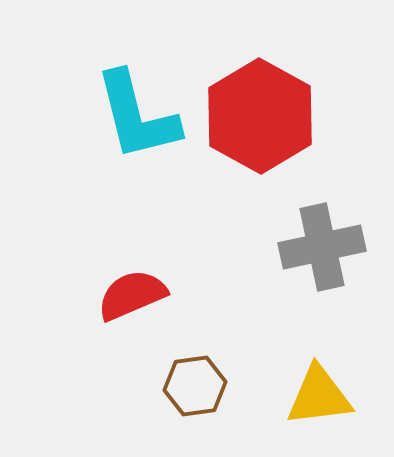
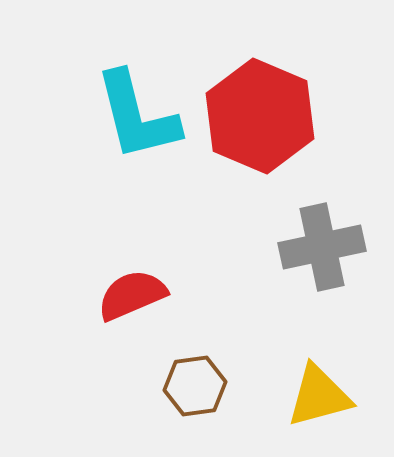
red hexagon: rotated 6 degrees counterclockwise
yellow triangle: rotated 8 degrees counterclockwise
